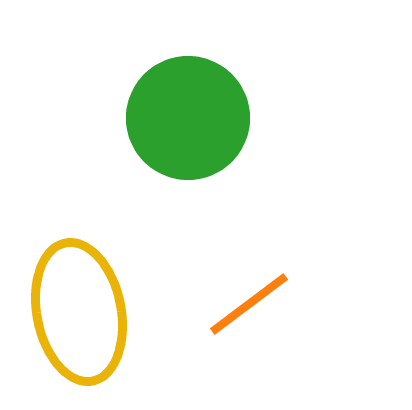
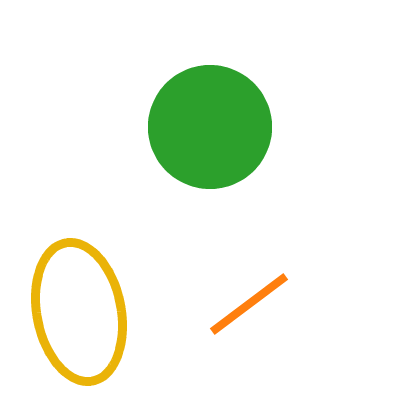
green circle: moved 22 px right, 9 px down
